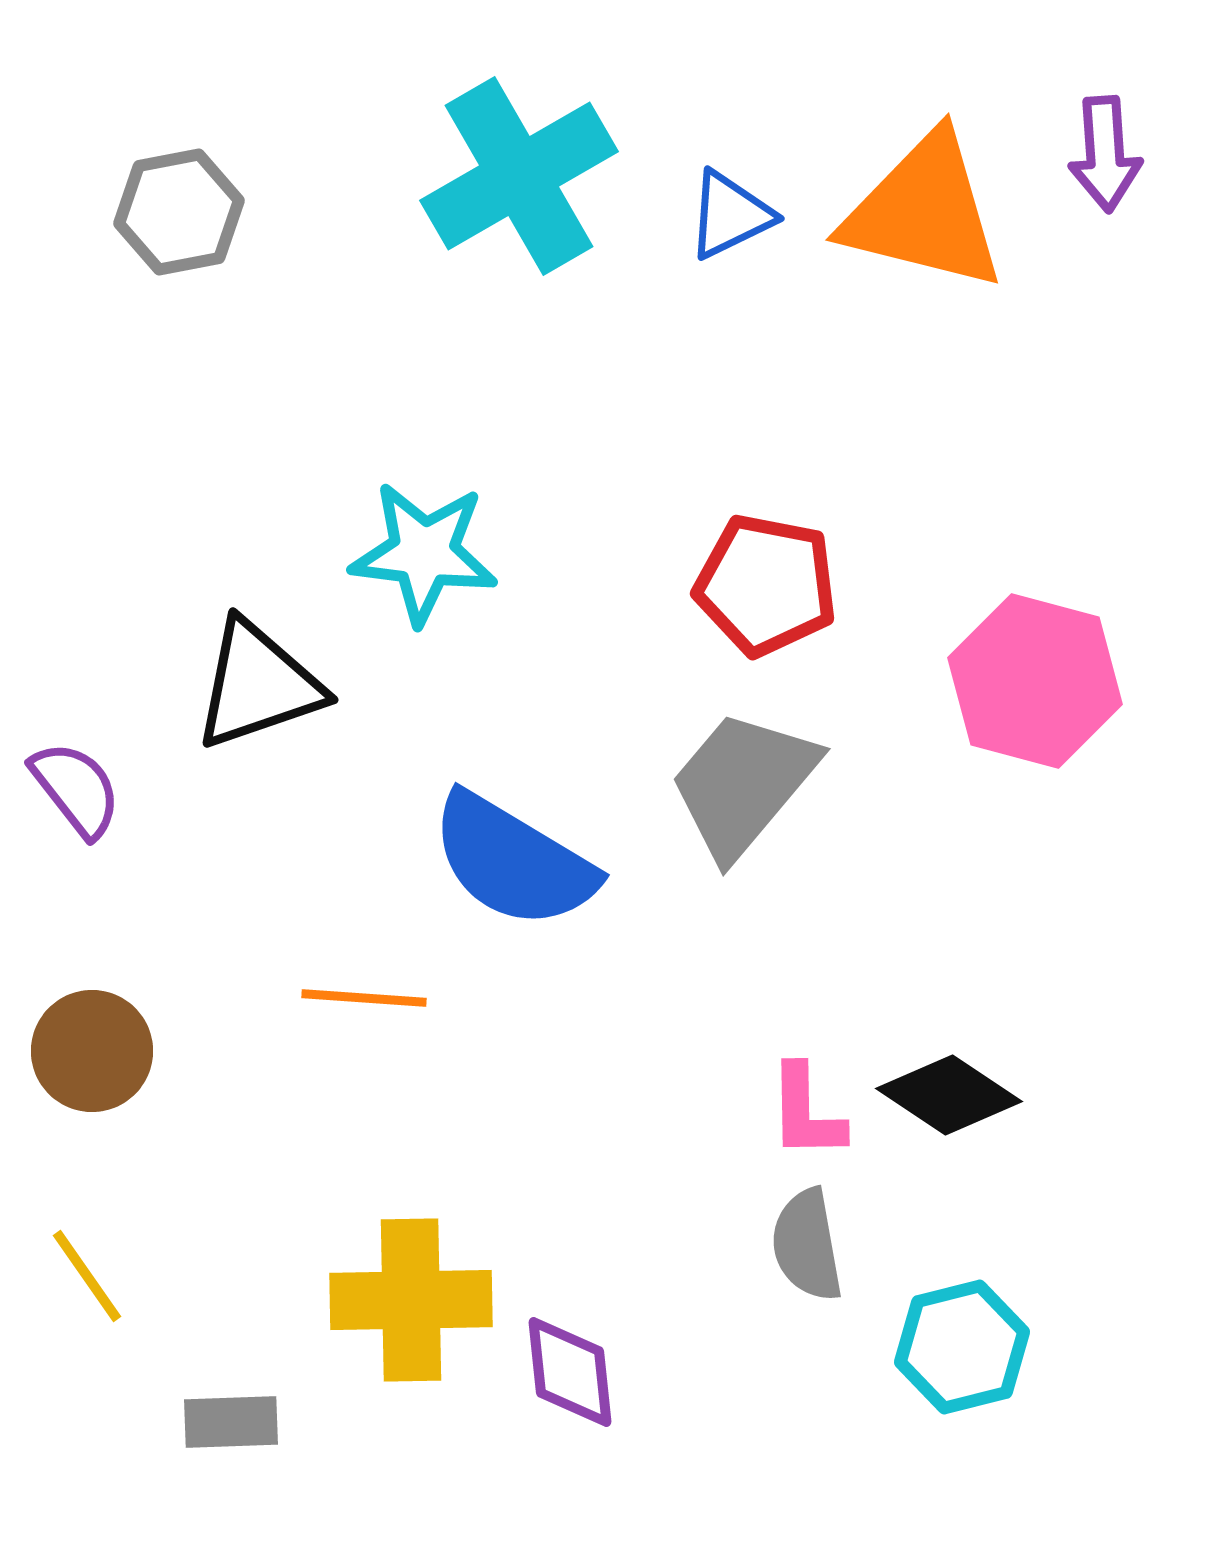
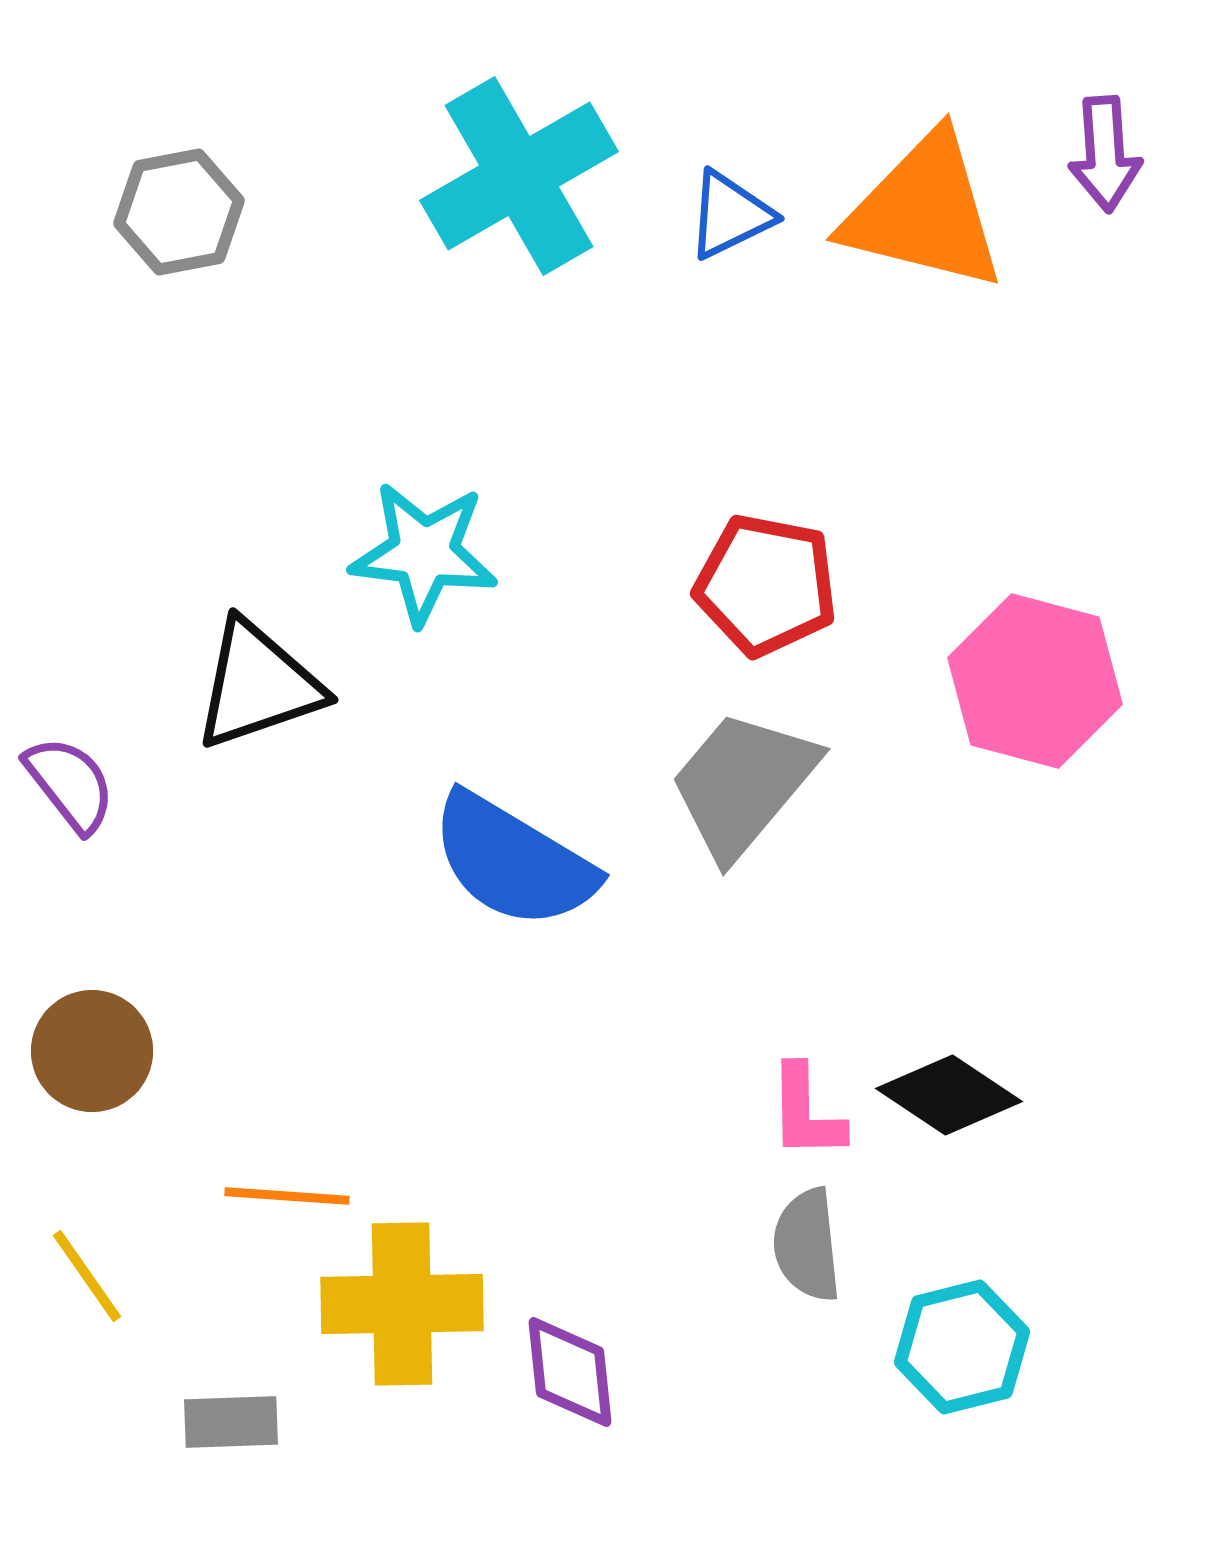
purple semicircle: moved 6 px left, 5 px up
orange line: moved 77 px left, 198 px down
gray semicircle: rotated 4 degrees clockwise
yellow cross: moved 9 px left, 4 px down
